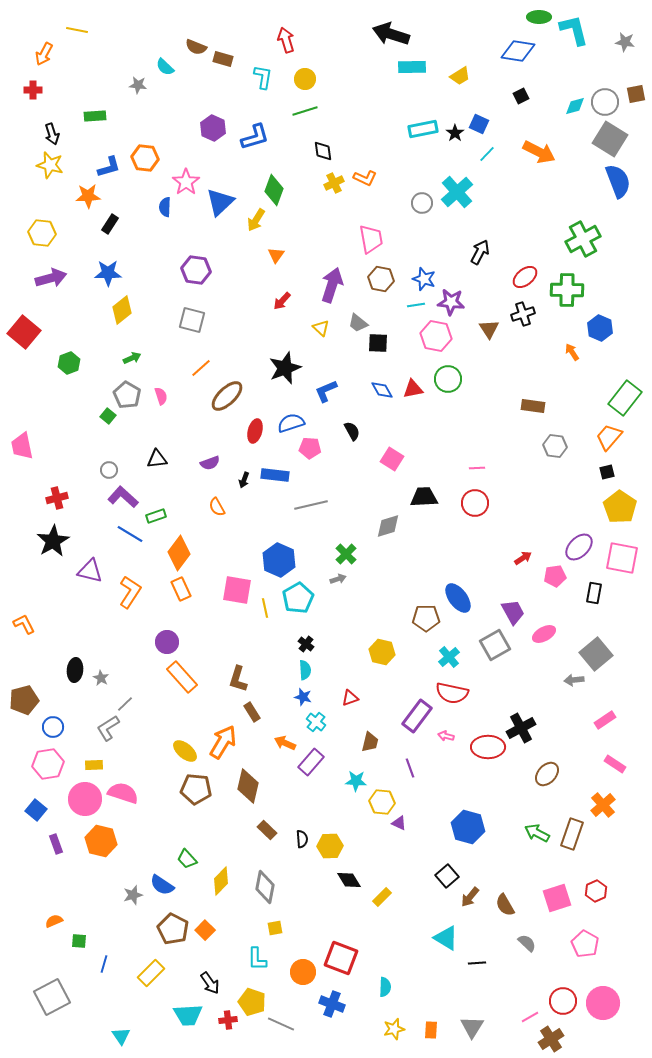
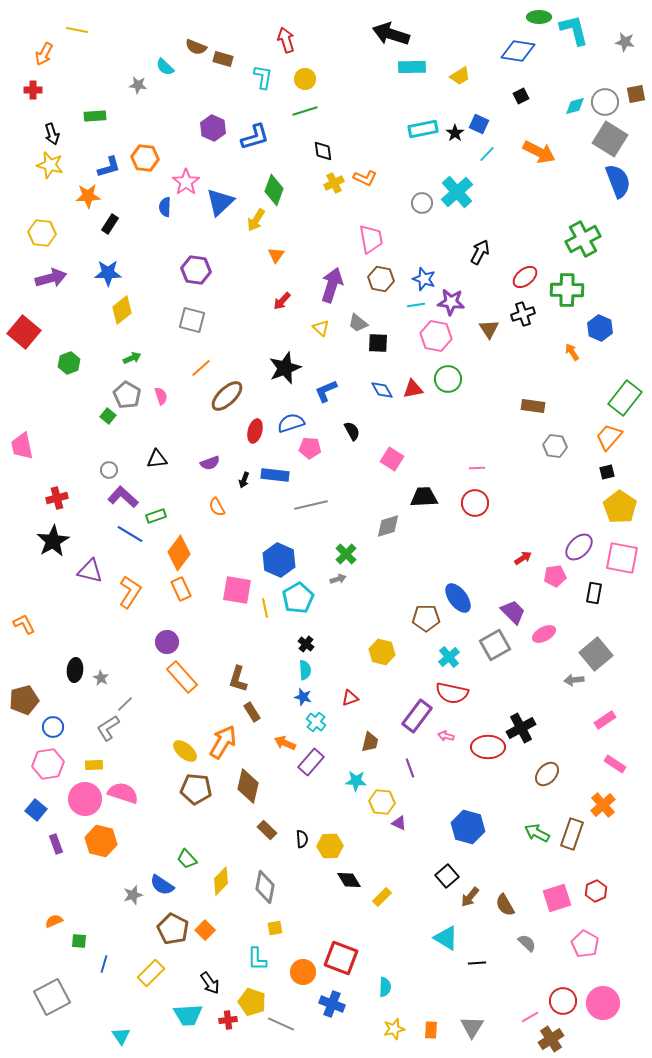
purple trapezoid at (513, 612): rotated 16 degrees counterclockwise
